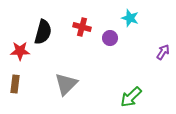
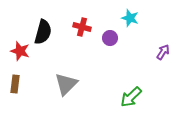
red star: rotated 18 degrees clockwise
